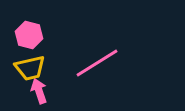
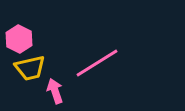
pink hexagon: moved 10 px left, 4 px down; rotated 12 degrees clockwise
pink arrow: moved 16 px right
